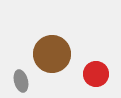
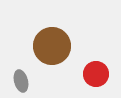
brown circle: moved 8 px up
